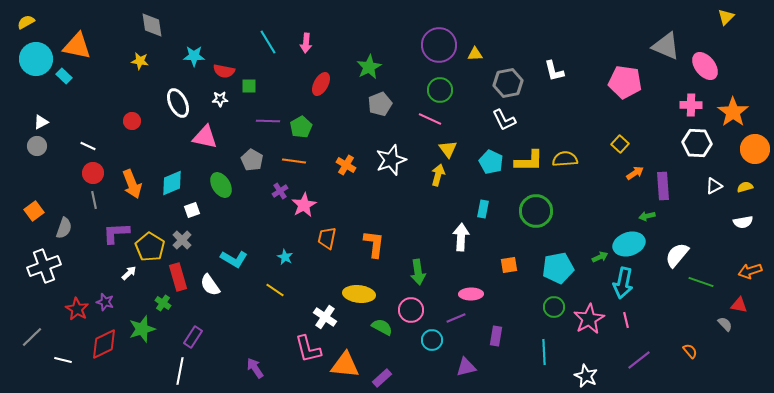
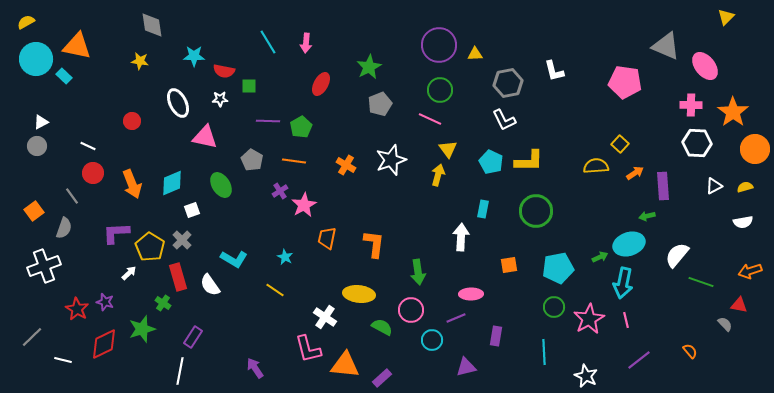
yellow semicircle at (565, 159): moved 31 px right, 7 px down
gray line at (94, 200): moved 22 px left, 4 px up; rotated 24 degrees counterclockwise
